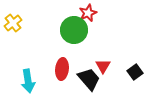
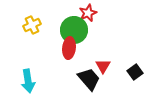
yellow cross: moved 19 px right, 2 px down; rotated 12 degrees clockwise
red ellipse: moved 7 px right, 21 px up
